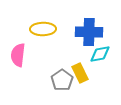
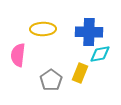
yellow rectangle: rotated 48 degrees clockwise
gray pentagon: moved 11 px left
